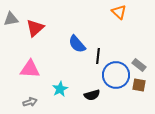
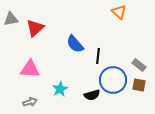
blue semicircle: moved 2 px left
blue circle: moved 3 px left, 5 px down
